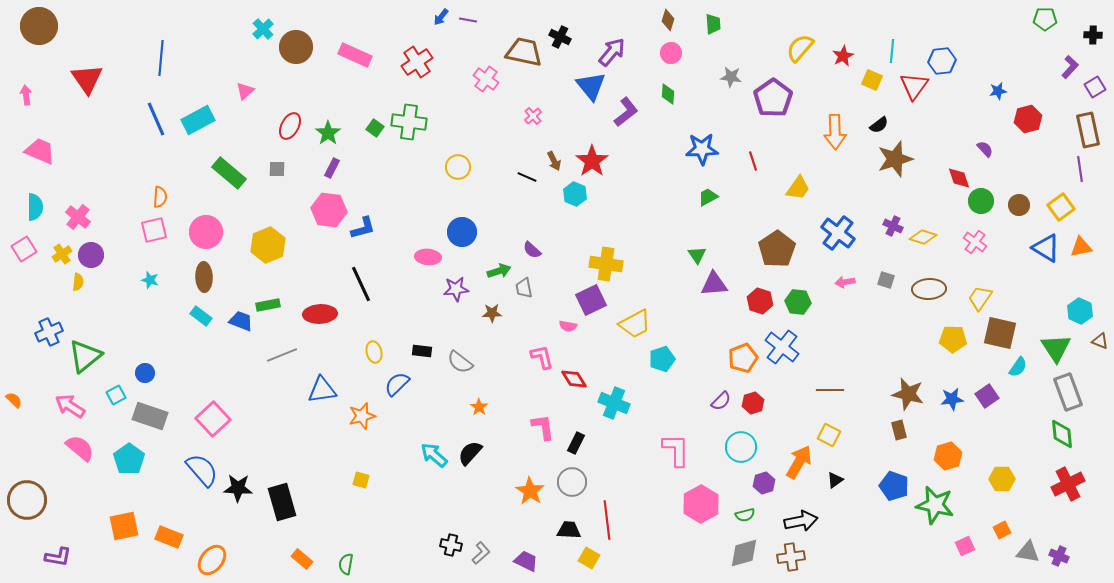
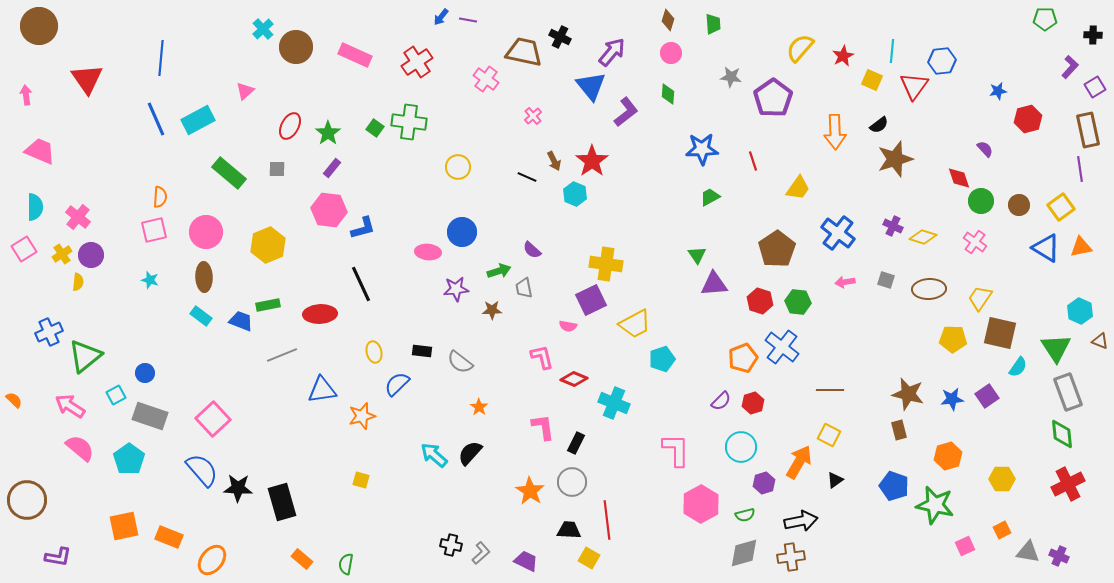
purple rectangle at (332, 168): rotated 12 degrees clockwise
green trapezoid at (708, 197): moved 2 px right
pink ellipse at (428, 257): moved 5 px up
brown star at (492, 313): moved 3 px up
red diamond at (574, 379): rotated 36 degrees counterclockwise
